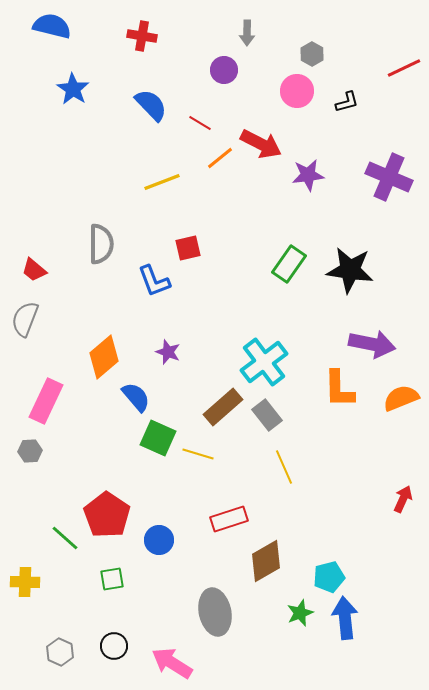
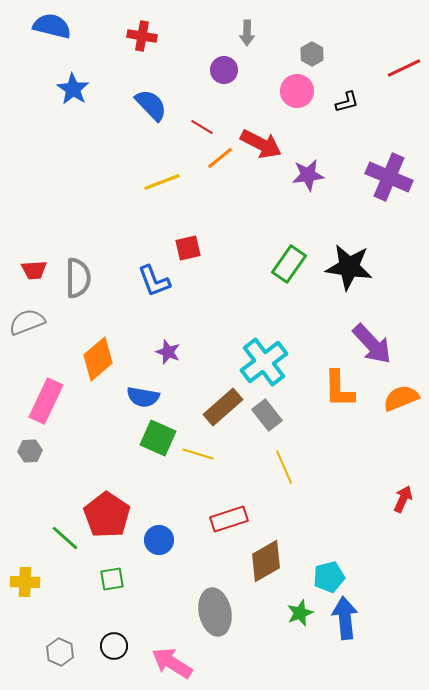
red line at (200, 123): moved 2 px right, 4 px down
gray semicircle at (101, 244): moved 23 px left, 34 px down
red trapezoid at (34, 270): rotated 44 degrees counterclockwise
black star at (350, 270): moved 1 px left, 3 px up
gray semicircle at (25, 319): moved 2 px right, 3 px down; rotated 48 degrees clockwise
purple arrow at (372, 344): rotated 36 degrees clockwise
orange diamond at (104, 357): moved 6 px left, 2 px down
blue semicircle at (136, 397): moved 7 px right; rotated 140 degrees clockwise
